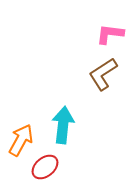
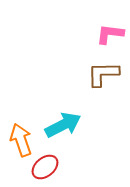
brown L-shape: rotated 32 degrees clockwise
cyan arrow: rotated 57 degrees clockwise
orange arrow: rotated 48 degrees counterclockwise
